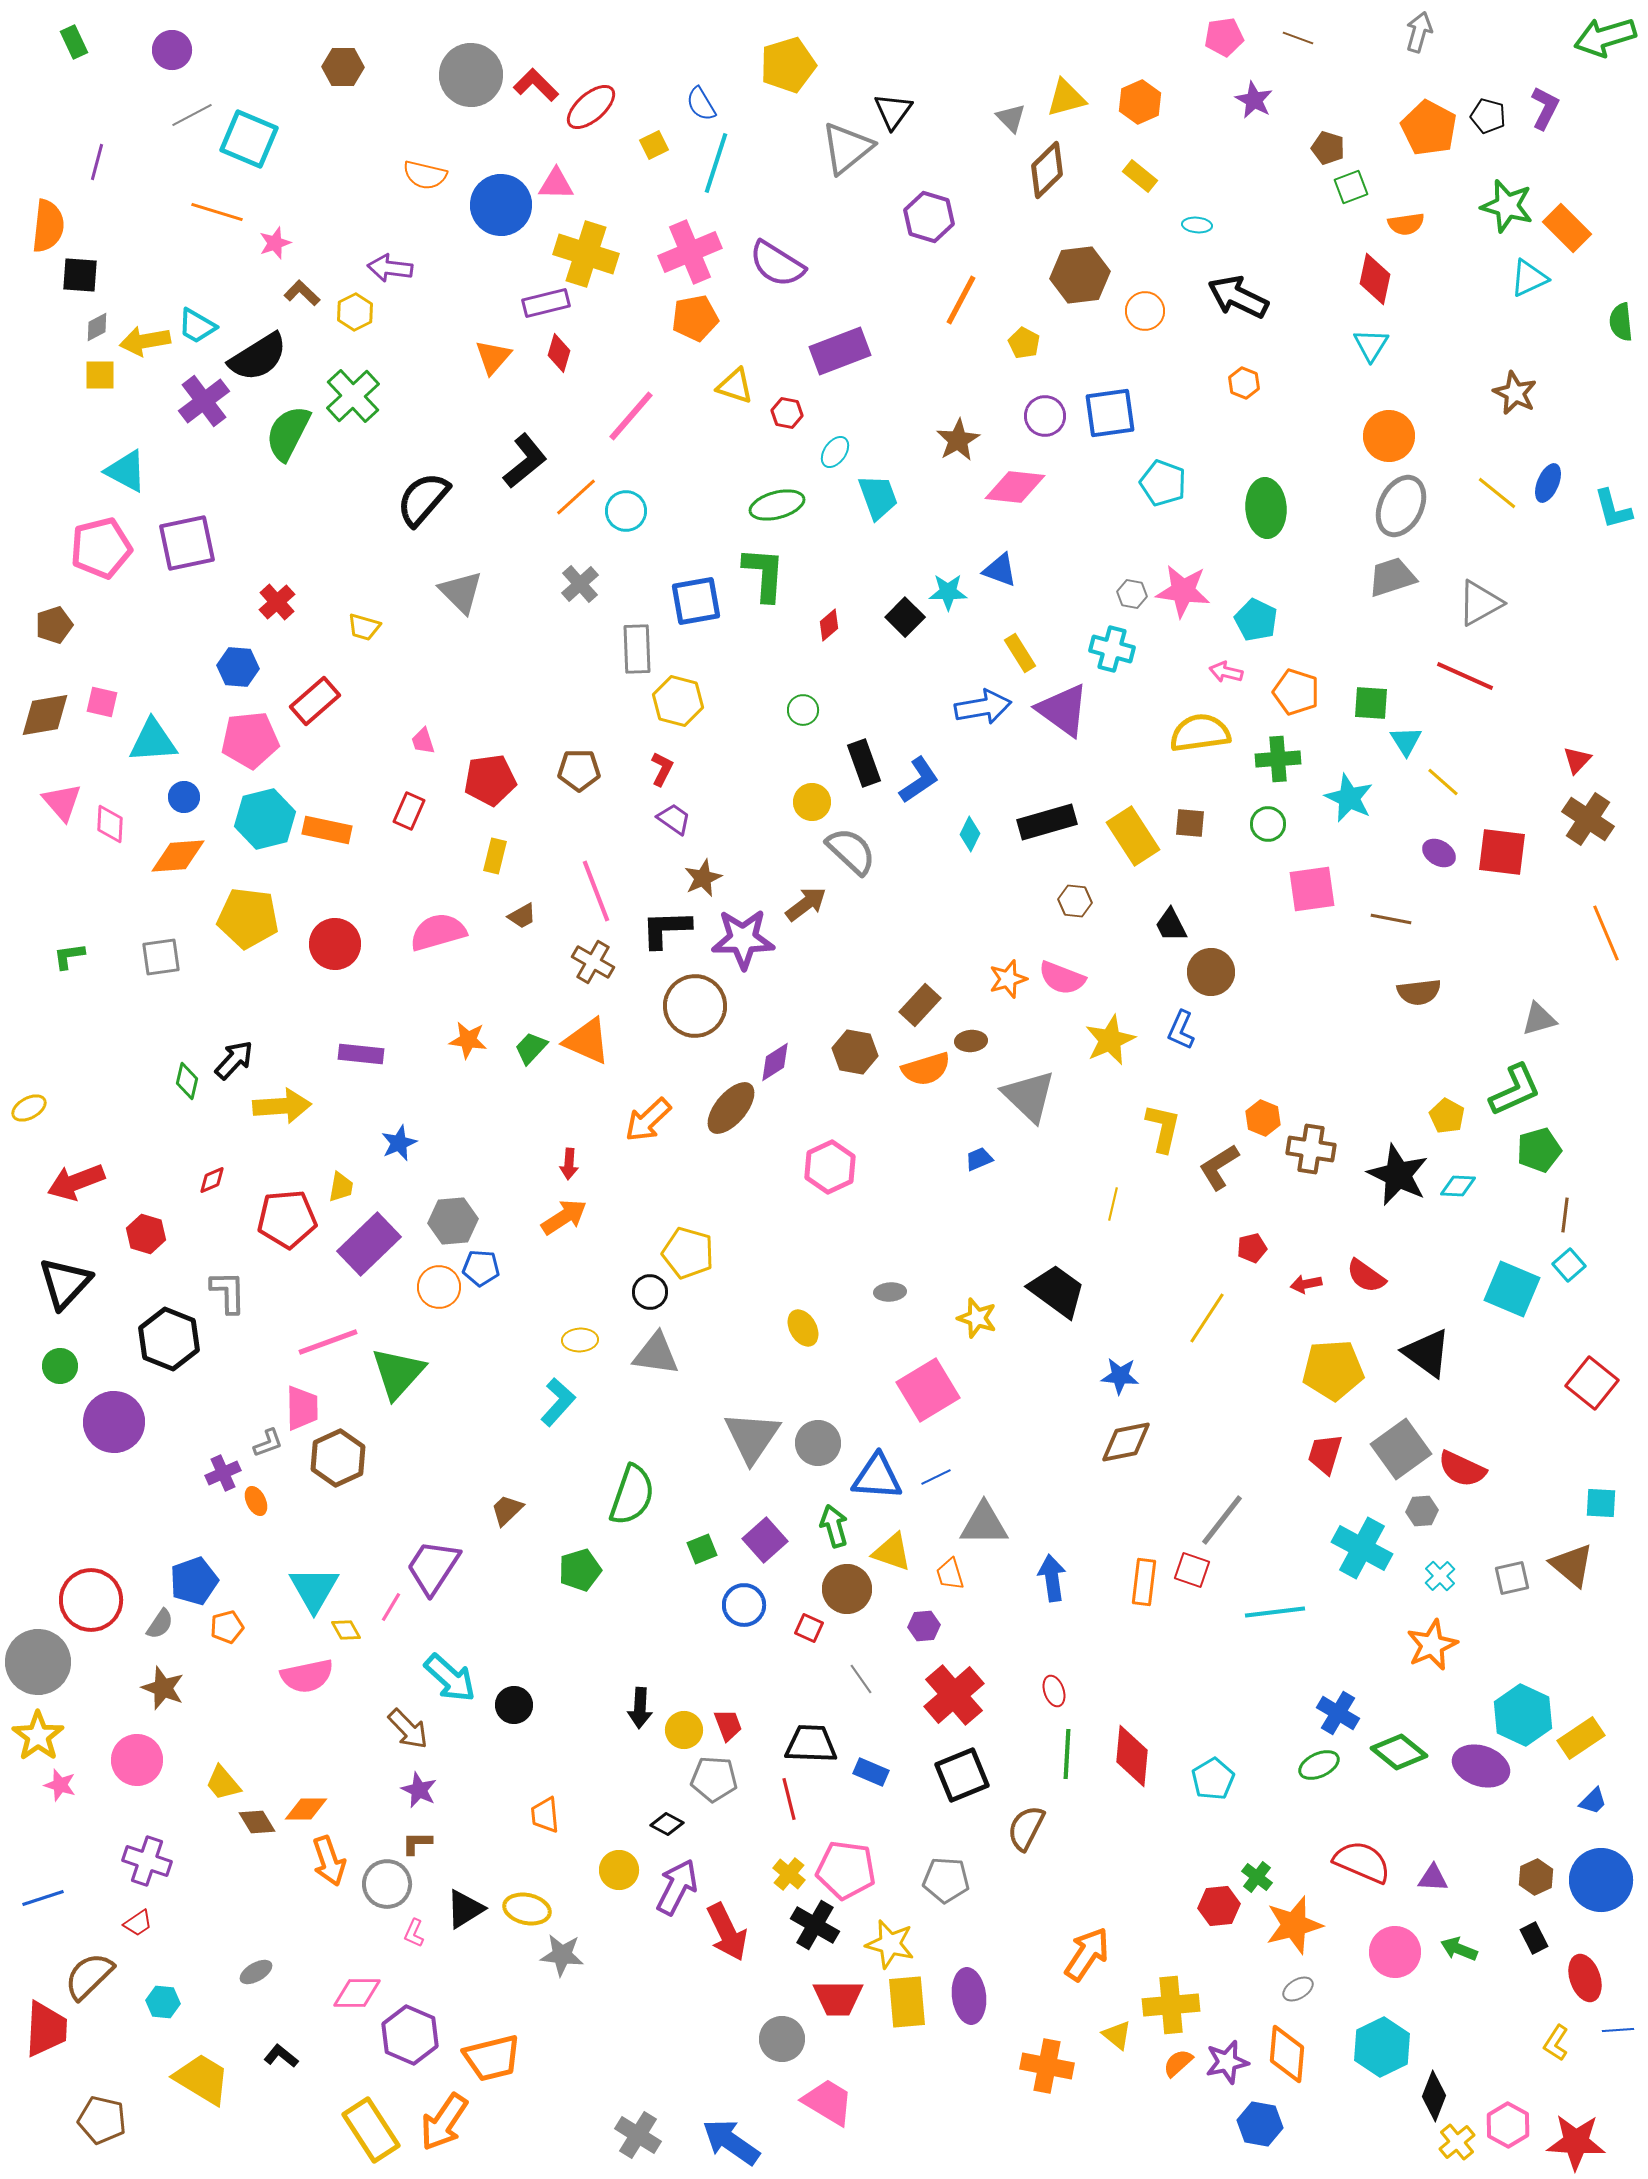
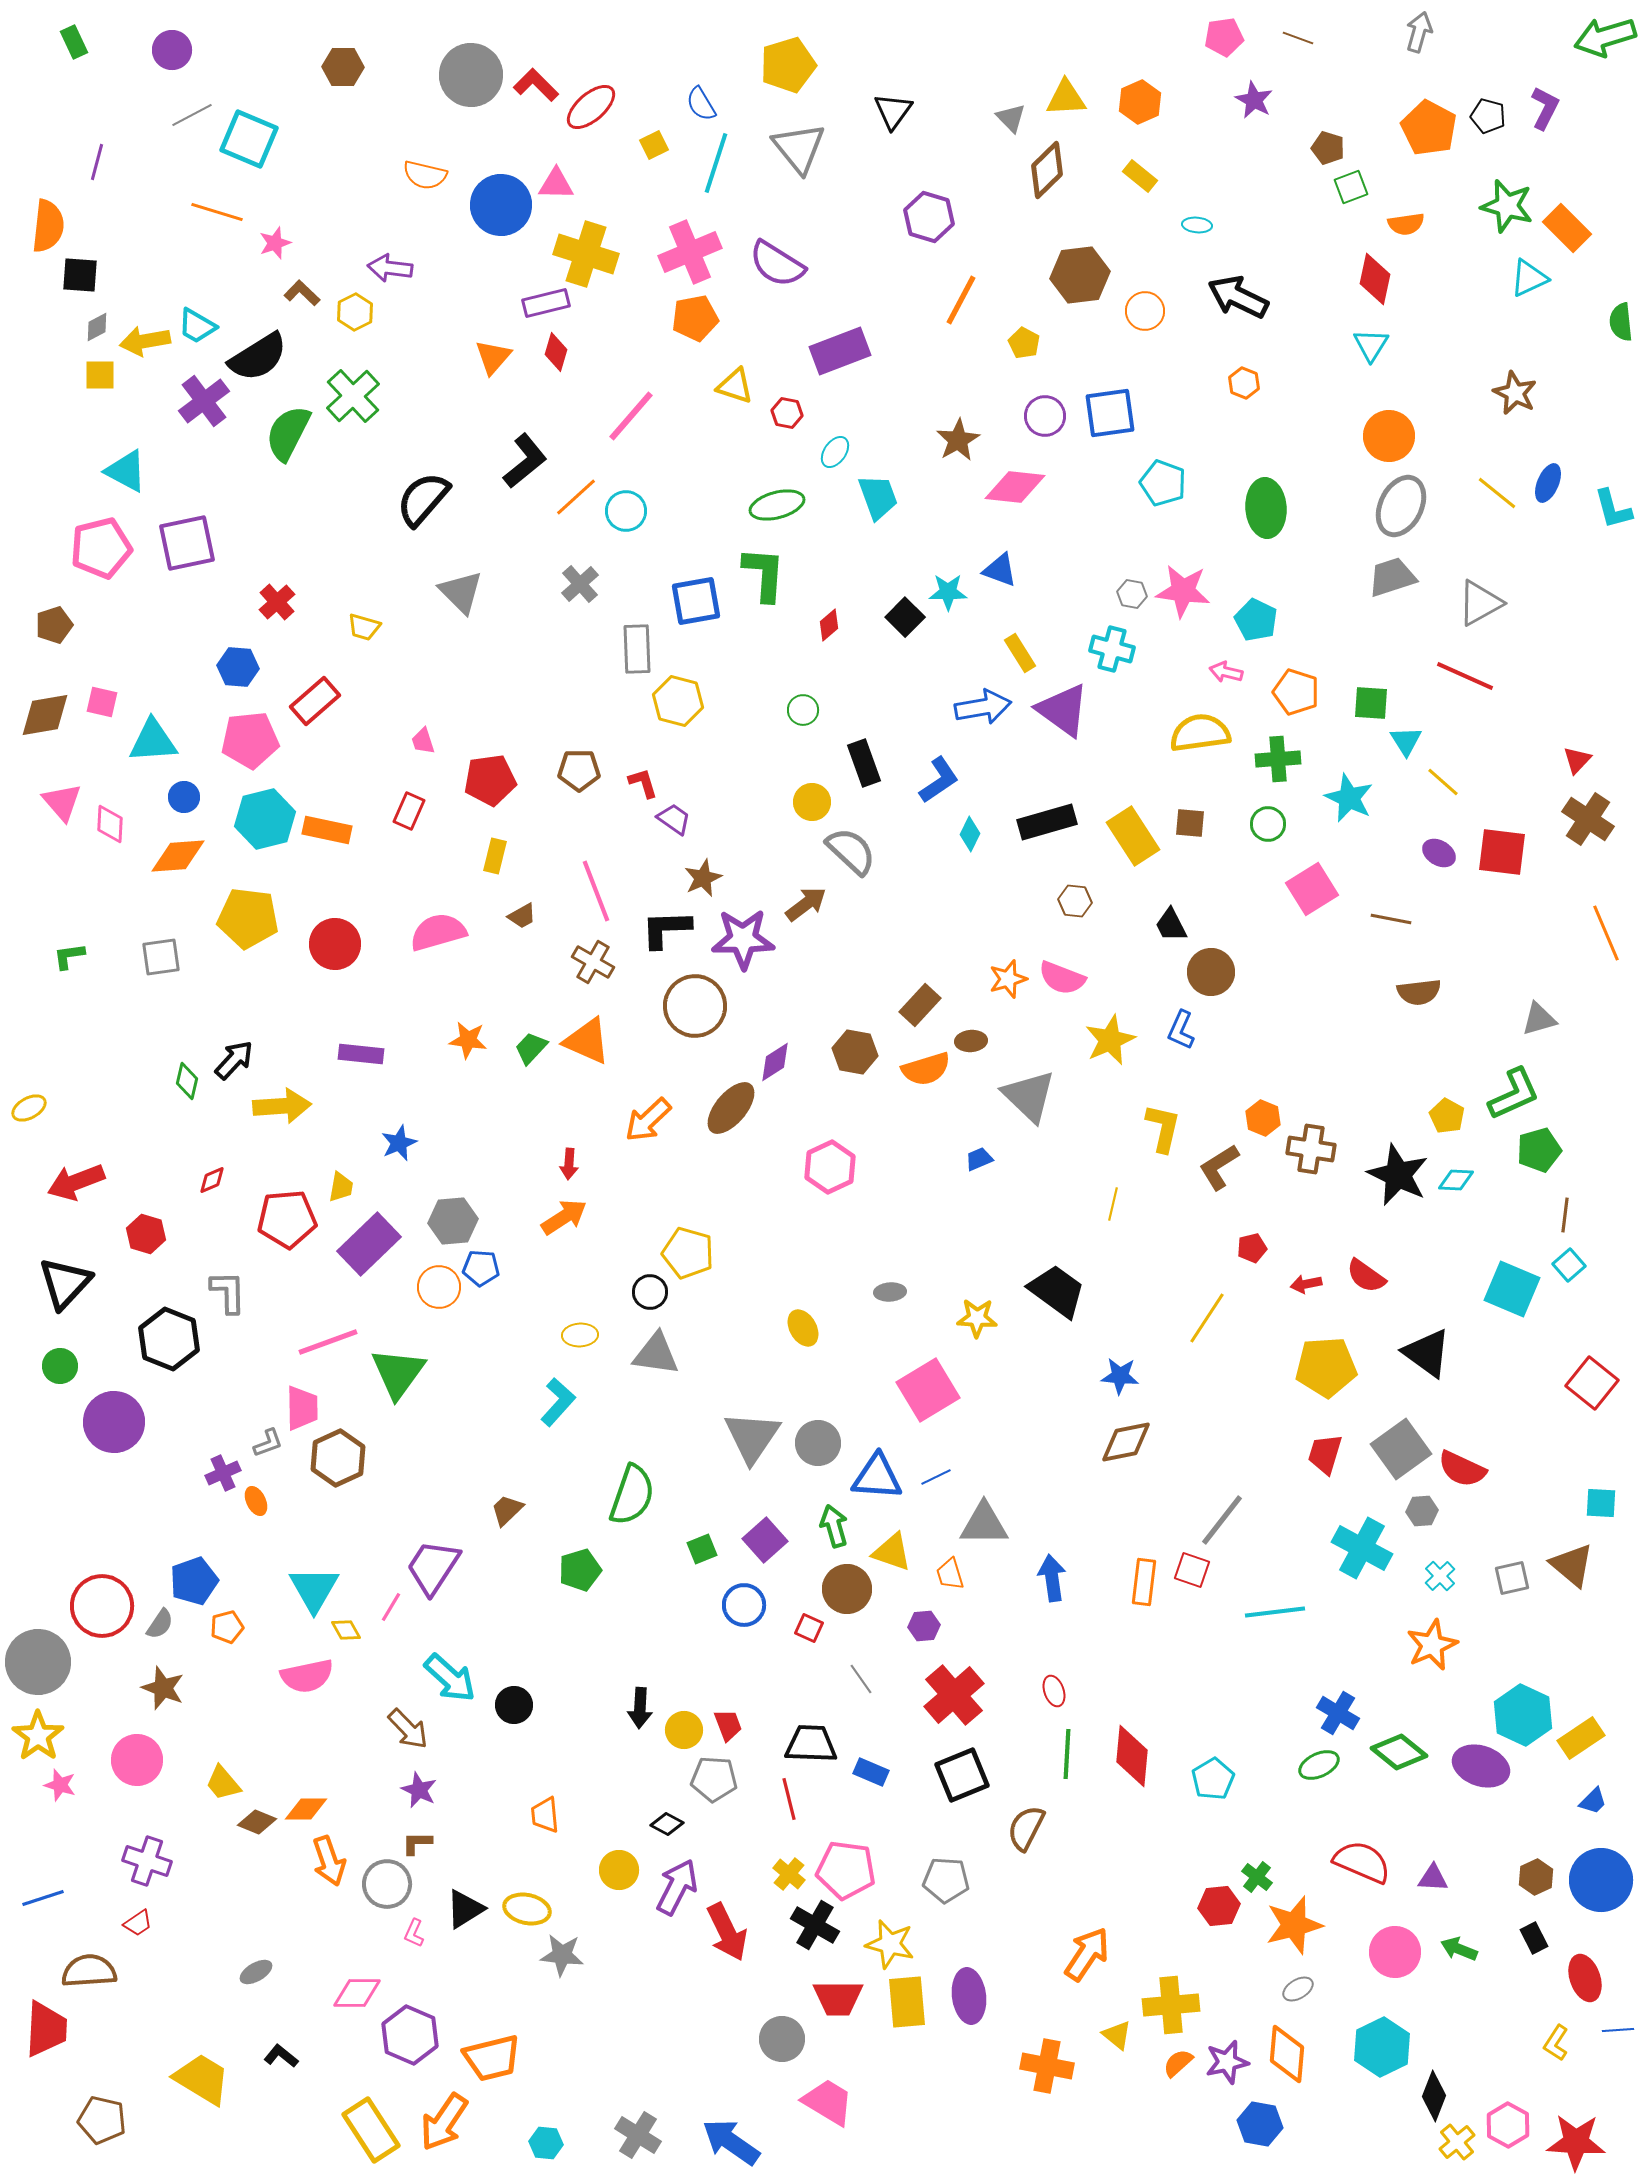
yellow triangle at (1066, 98): rotated 12 degrees clockwise
gray triangle at (847, 148): moved 48 px left; rotated 30 degrees counterclockwise
red diamond at (559, 353): moved 3 px left, 1 px up
red L-shape at (662, 769): moved 19 px left, 14 px down; rotated 44 degrees counterclockwise
blue L-shape at (919, 780): moved 20 px right
pink square at (1312, 889): rotated 24 degrees counterclockwise
green L-shape at (1515, 1090): moved 1 px left, 4 px down
cyan diamond at (1458, 1186): moved 2 px left, 6 px up
yellow star at (977, 1318): rotated 15 degrees counterclockwise
yellow ellipse at (580, 1340): moved 5 px up
yellow pentagon at (1333, 1370): moved 7 px left, 3 px up
green triangle at (398, 1373): rotated 6 degrees counterclockwise
red circle at (91, 1600): moved 11 px right, 6 px down
brown diamond at (257, 1822): rotated 36 degrees counterclockwise
brown semicircle at (89, 1976): moved 5 px up; rotated 40 degrees clockwise
cyan hexagon at (163, 2002): moved 383 px right, 141 px down
